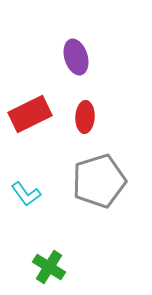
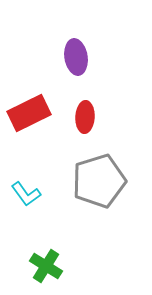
purple ellipse: rotated 8 degrees clockwise
red rectangle: moved 1 px left, 1 px up
green cross: moved 3 px left, 1 px up
